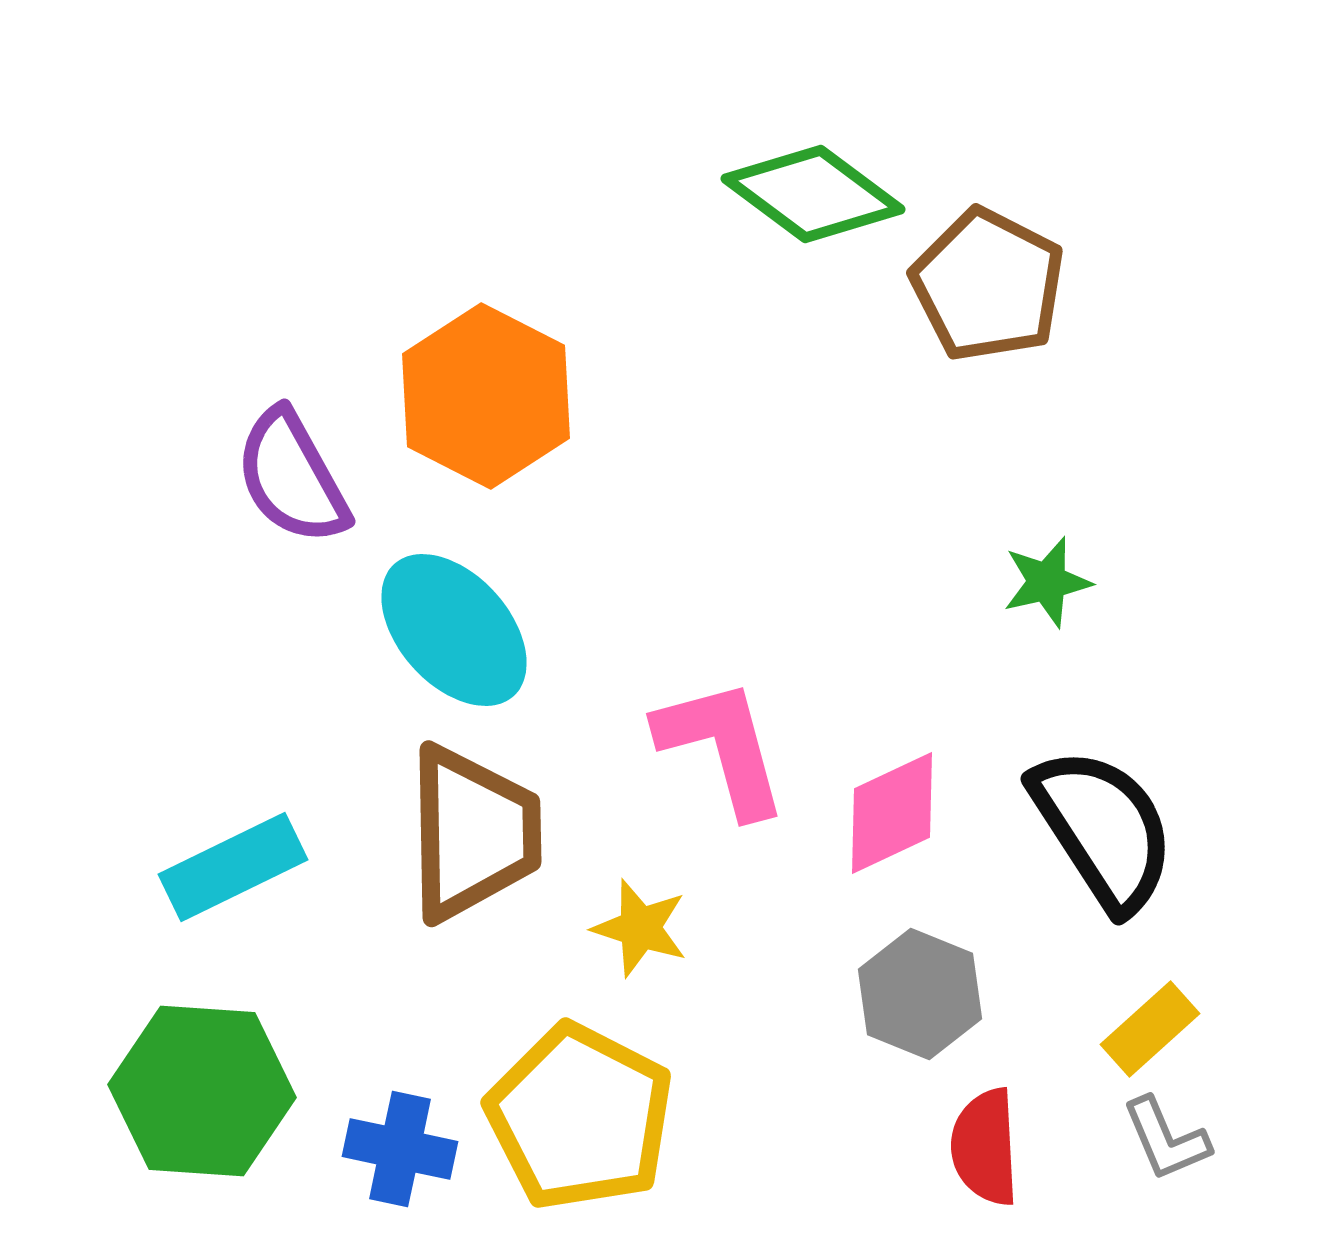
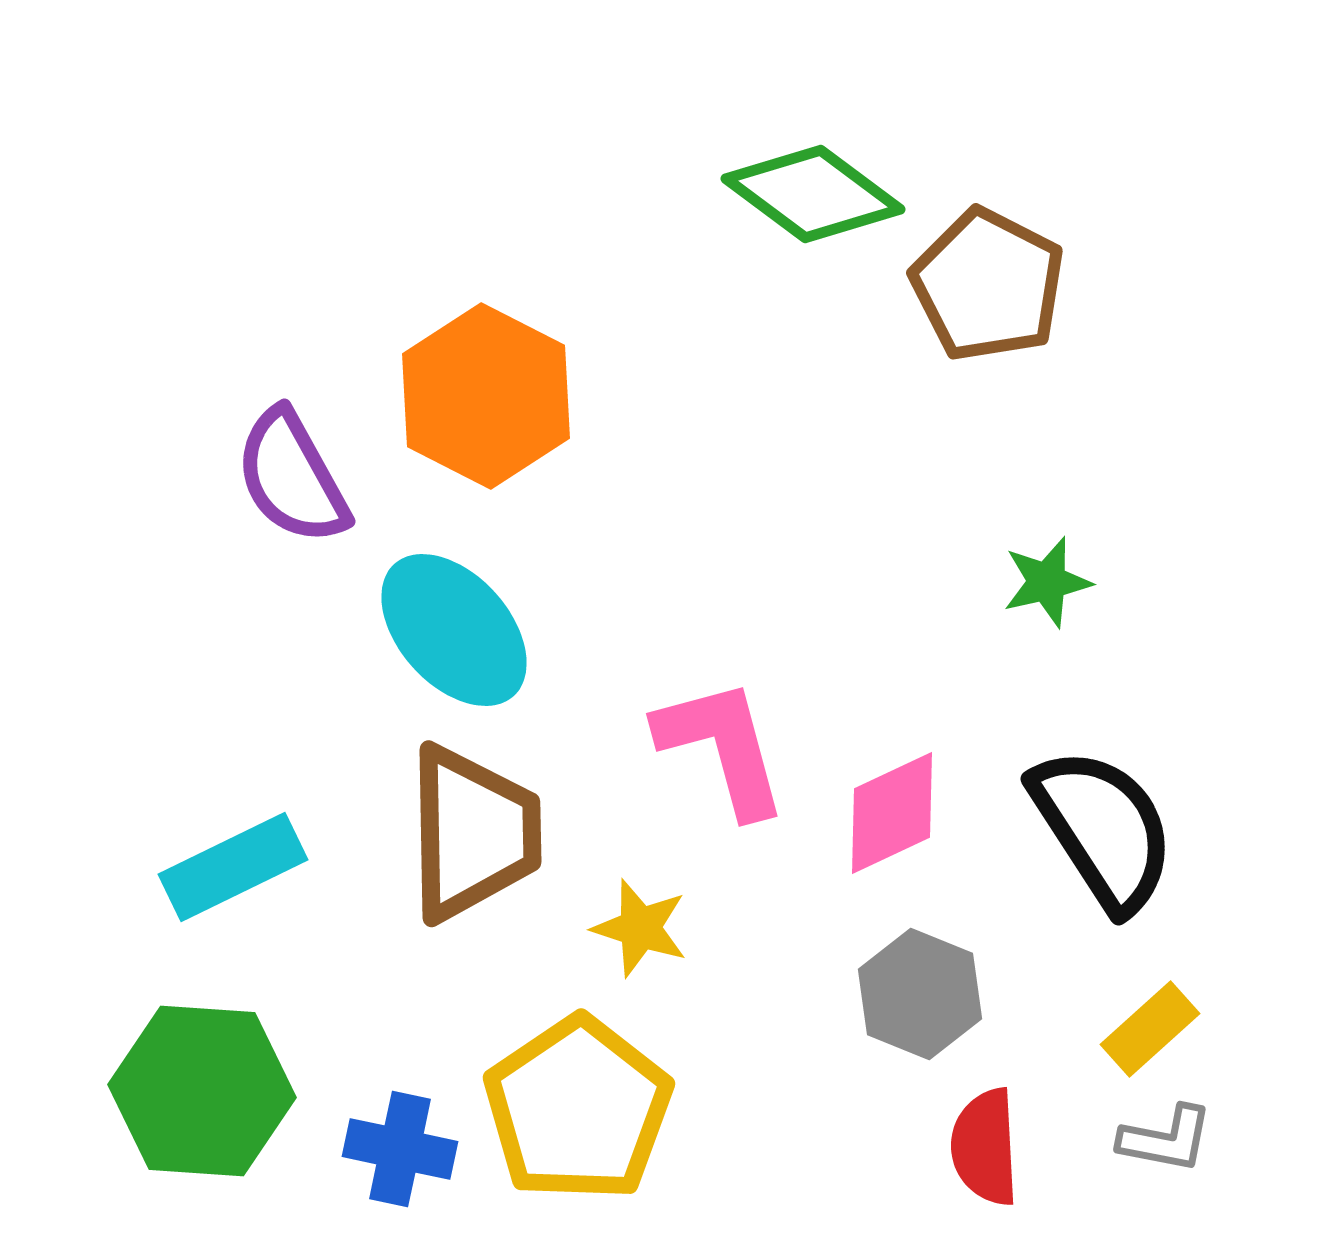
yellow pentagon: moved 2 px left, 8 px up; rotated 11 degrees clockwise
gray L-shape: rotated 56 degrees counterclockwise
